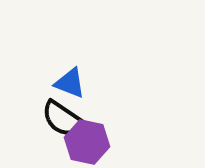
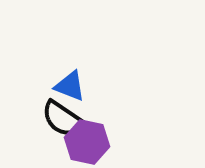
blue triangle: moved 3 px down
